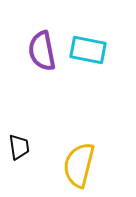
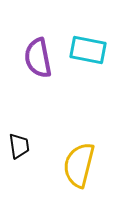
purple semicircle: moved 4 px left, 7 px down
black trapezoid: moved 1 px up
